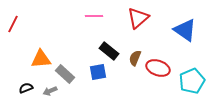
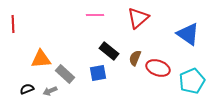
pink line: moved 1 px right, 1 px up
red line: rotated 30 degrees counterclockwise
blue triangle: moved 3 px right, 4 px down
blue square: moved 1 px down
black semicircle: moved 1 px right, 1 px down
